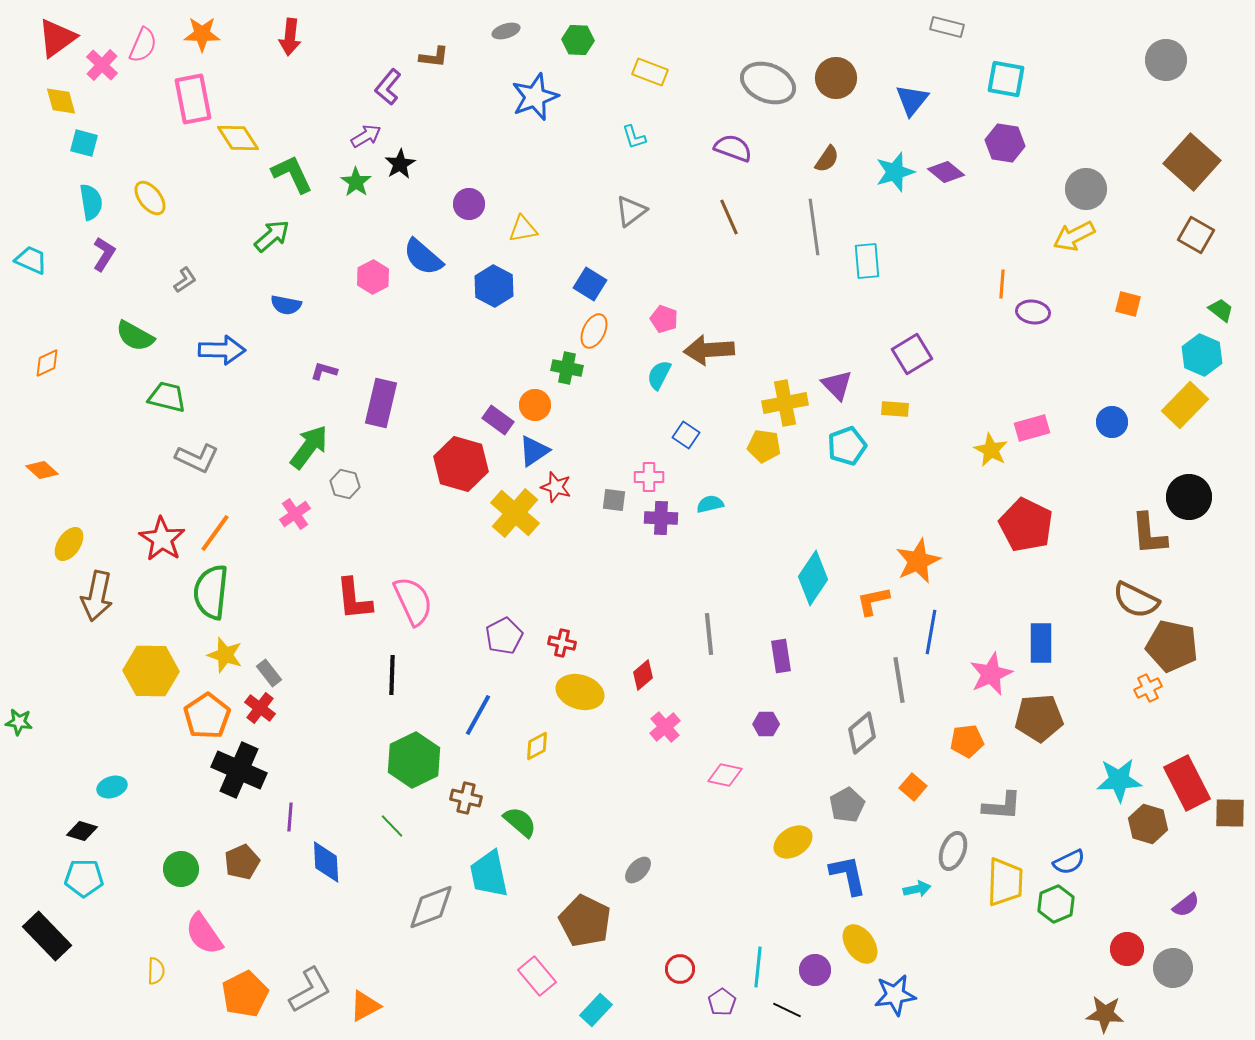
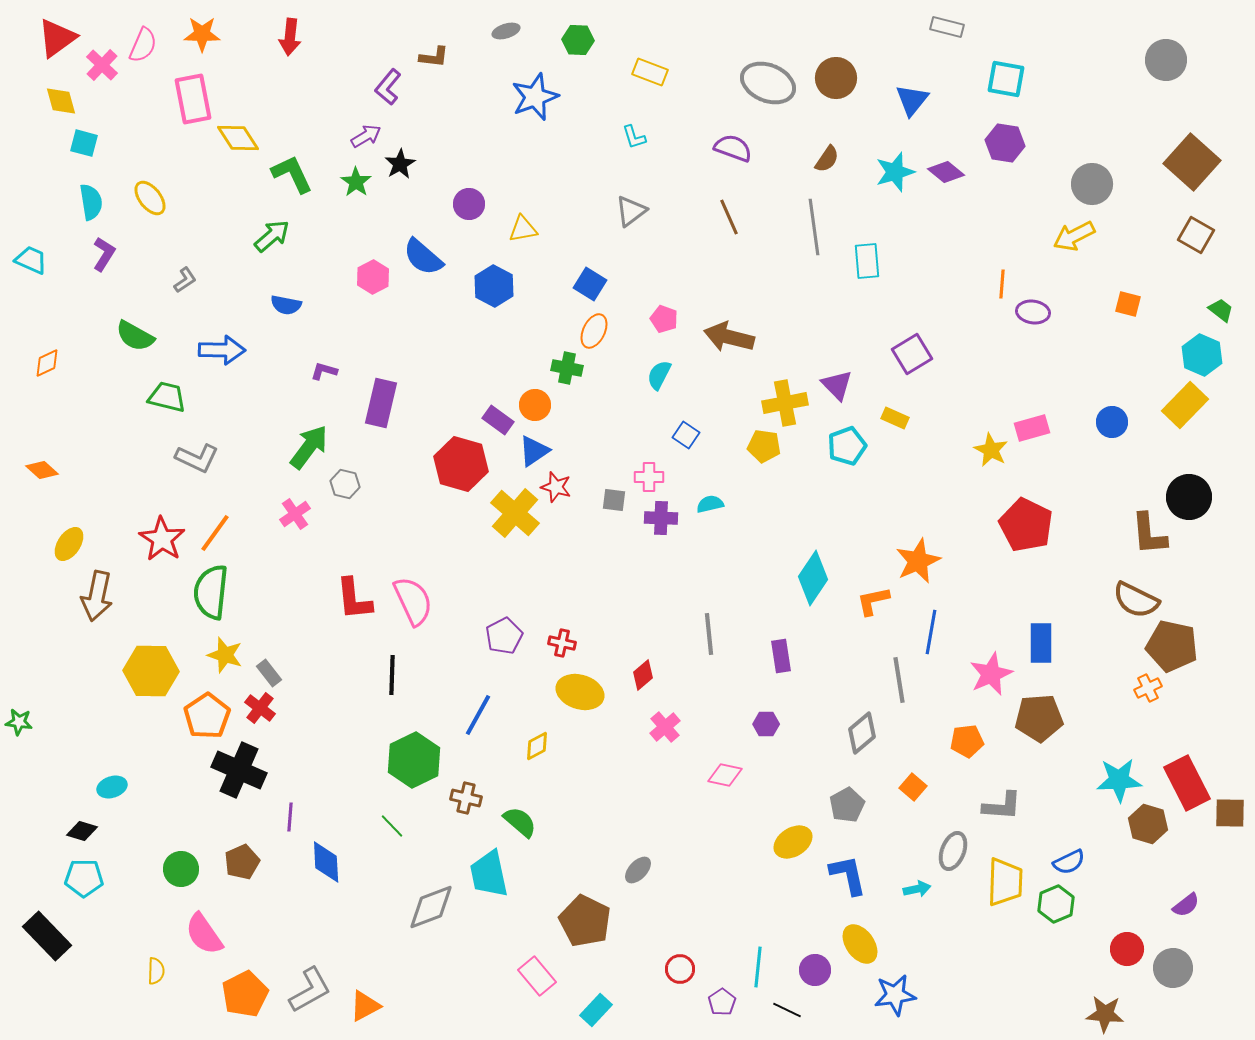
gray circle at (1086, 189): moved 6 px right, 5 px up
brown arrow at (709, 350): moved 20 px right, 13 px up; rotated 18 degrees clockwise
yellow rectangle at (895, 409): moved 9 px down; rotated 20 degrees clockwise
